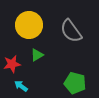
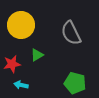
yellow circle: moved 8 px left
gray semicircle: moved 2 px down; rotated 10 degrees clockwise
cyan arrow: moved 1 px up; rotated 24 degrees counterclockwise
